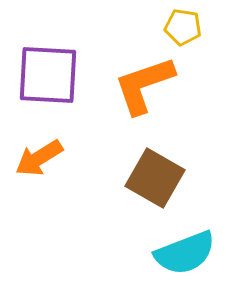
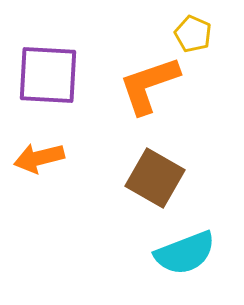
yellow pentagon: moved 10 px right, 7 px down; rotated 15 degrees clockwise
orange L-shape: moved 5 px right
orange arrow: rotated 18 degrees clockwise
